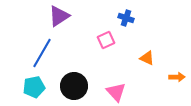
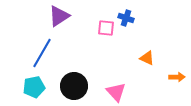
pink square: moved 12 px up; rotated 30 degrees clockwise
